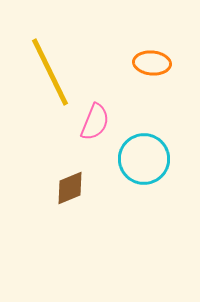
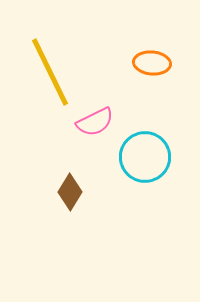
pink semicircle: rotated 42 degrees clockwise
cyan circle: moved 1 px right, 2 px up
brown diamond: moved 4 px down; rotated 36 degrees counterclockwise
